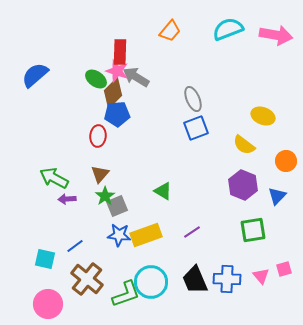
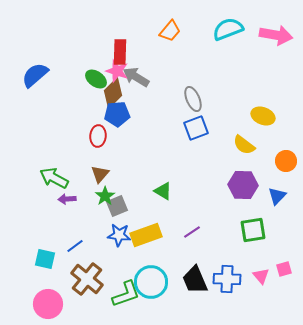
purple hexagon: rotated 20 degrees counterclockwise
